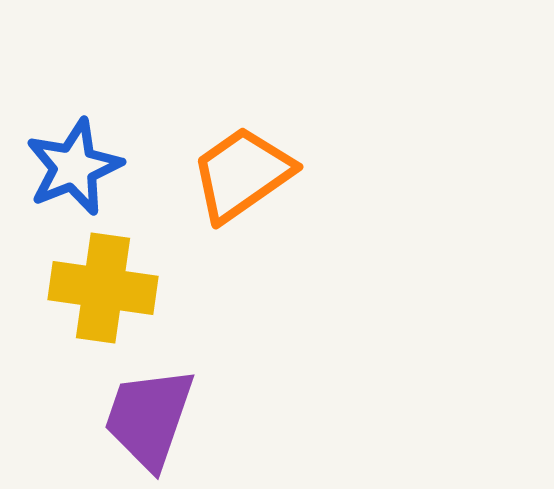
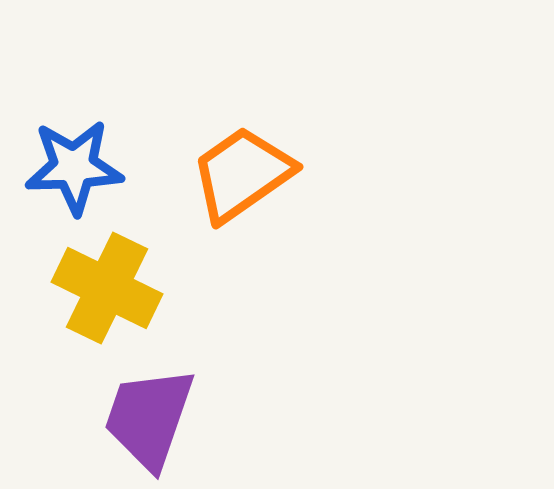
blue star: rotated 20 degrees clockwise
yellow cross: moved 4 px right; rotated 18 degrees clockwise
